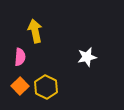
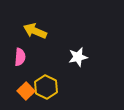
yellow arrow: rotated 55 degrees counterclockwise
white star: moved 9 px left
orange square: moved 6 px right, 5 px down
